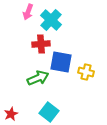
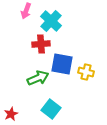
pink arrow: moved 2 px left, 1 px up
cyan cross: moved 1 px down
blue square: moved 1 px right, 2 px down
cyan square: moved 2 px right, 3 px up
